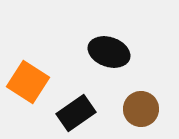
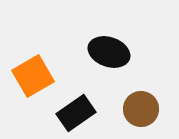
orange square: moved 5 px right, 6 px up; rotated 27 degrees clockwise
